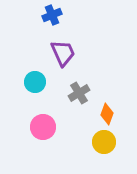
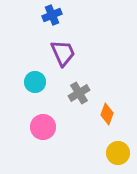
yellow circle: moved 14 px right, 11 px down
